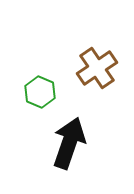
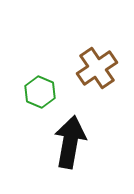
black arrow: moved 1 px right, 1 px up; rotated 9 degrees counterclockwise
